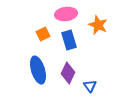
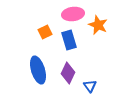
pink ellipse: moved 7 px right
orange square: moved 2 px right, 2 px up
